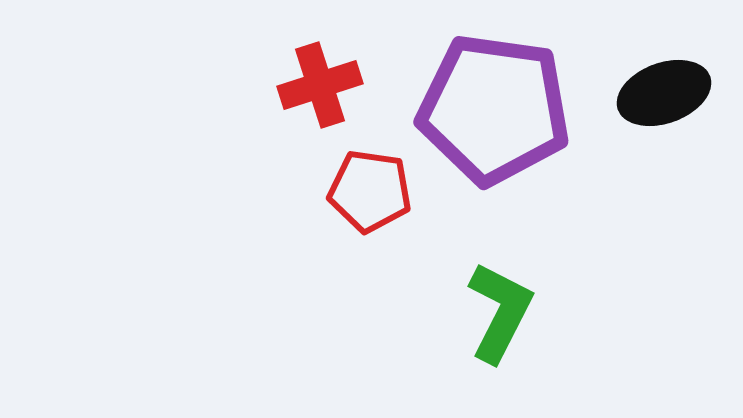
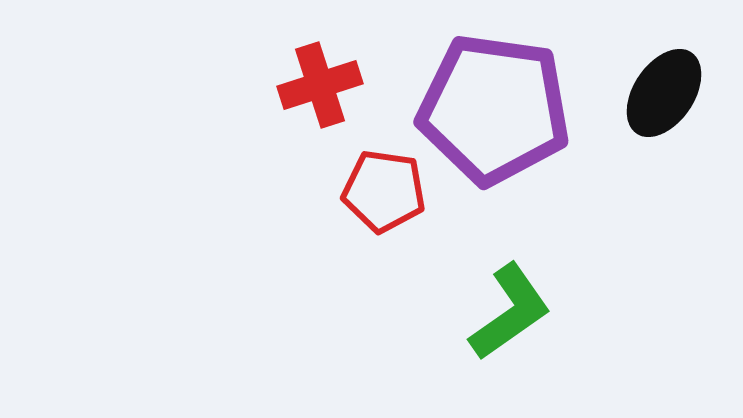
black ellipse: rotated 36 degrees counterclockwise
red pentagon: moved 14 px right
green L-shape: moved 10 px right; rotated 28 degrees clockwise
